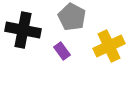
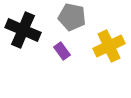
gray pentagon: rotated 16 degrees counterclockwise
black cross: rotated 12 degrees clockwise
